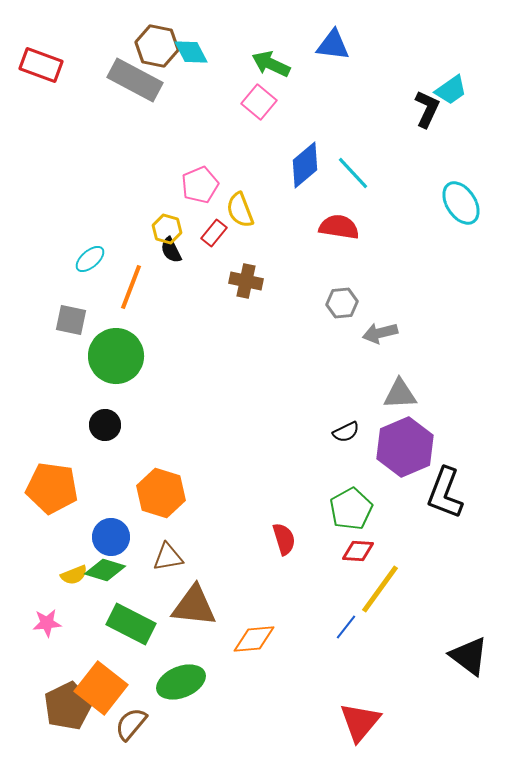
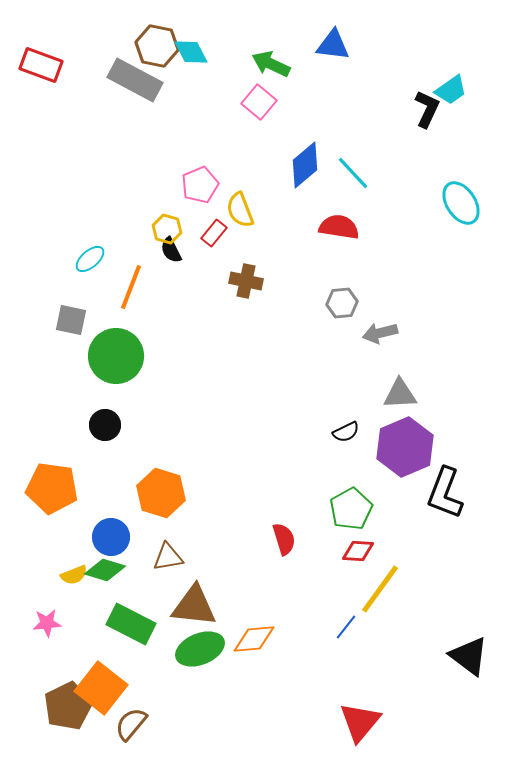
green ellipse at (181, 682): moved 19 px right, 33 px up
